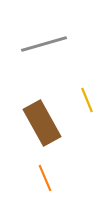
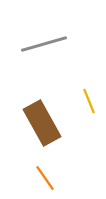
yellow line: moved 2 px right, 1 px down
orange line: rotated 12 degrees counterclockwise
